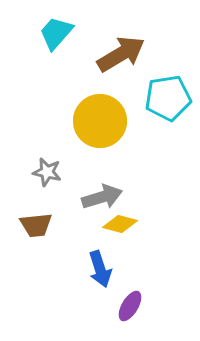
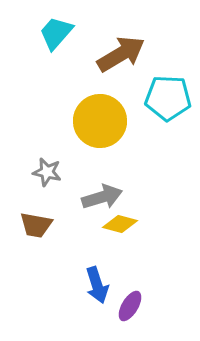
cyan pentagon: rotated 12 degrees clockwise
brown trapezoid: rotated 16 degrees clockwise
blue arrow: moved 3 px left, 16 px down
